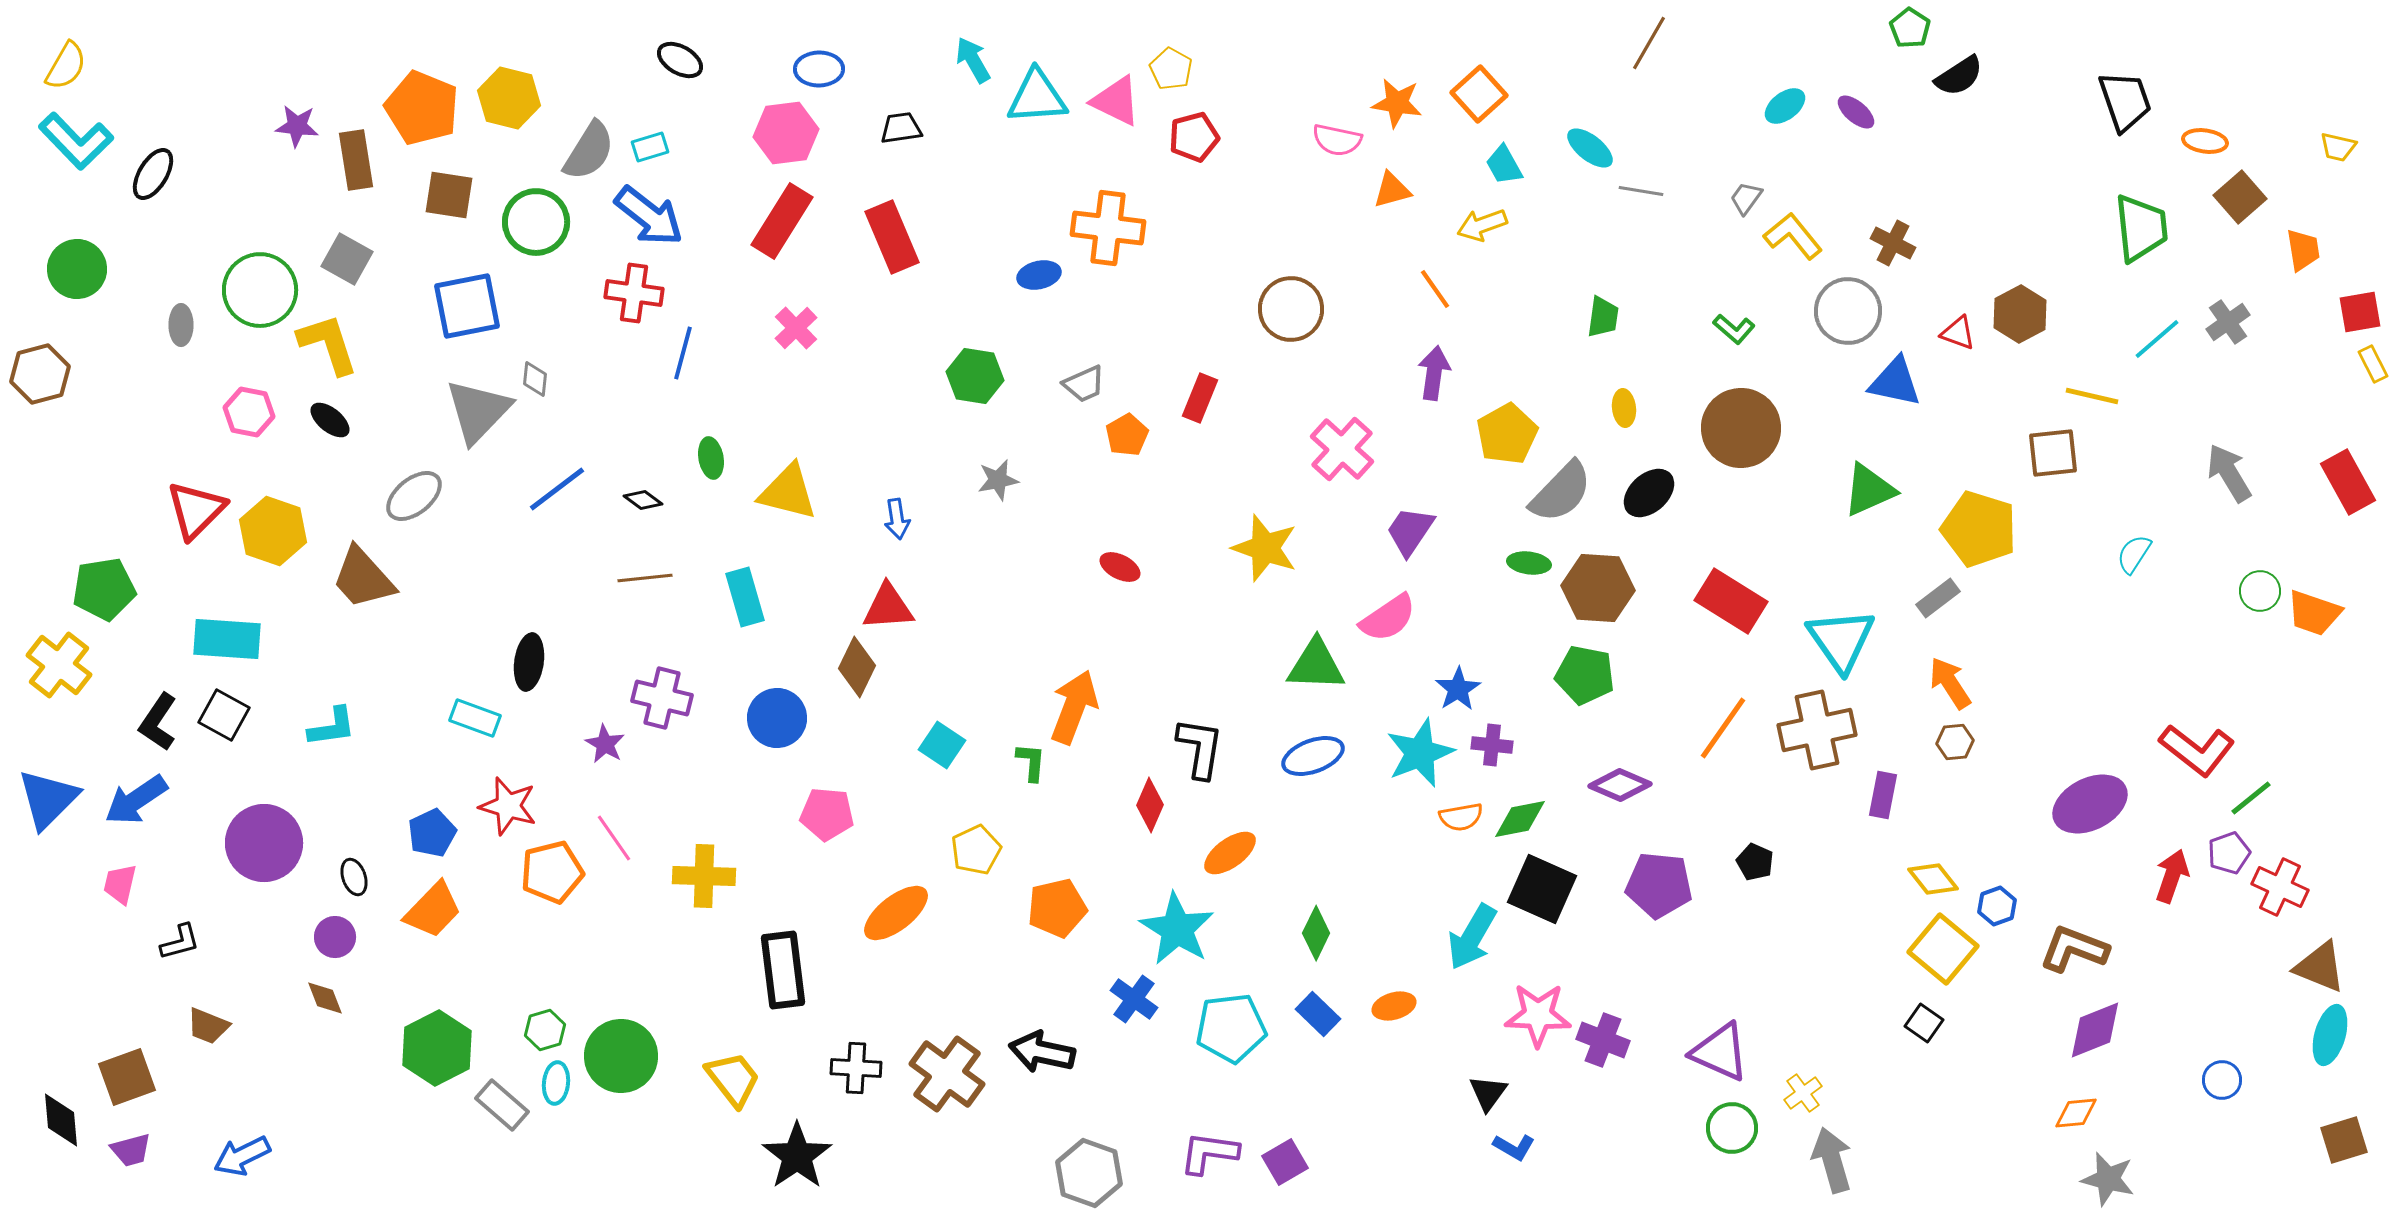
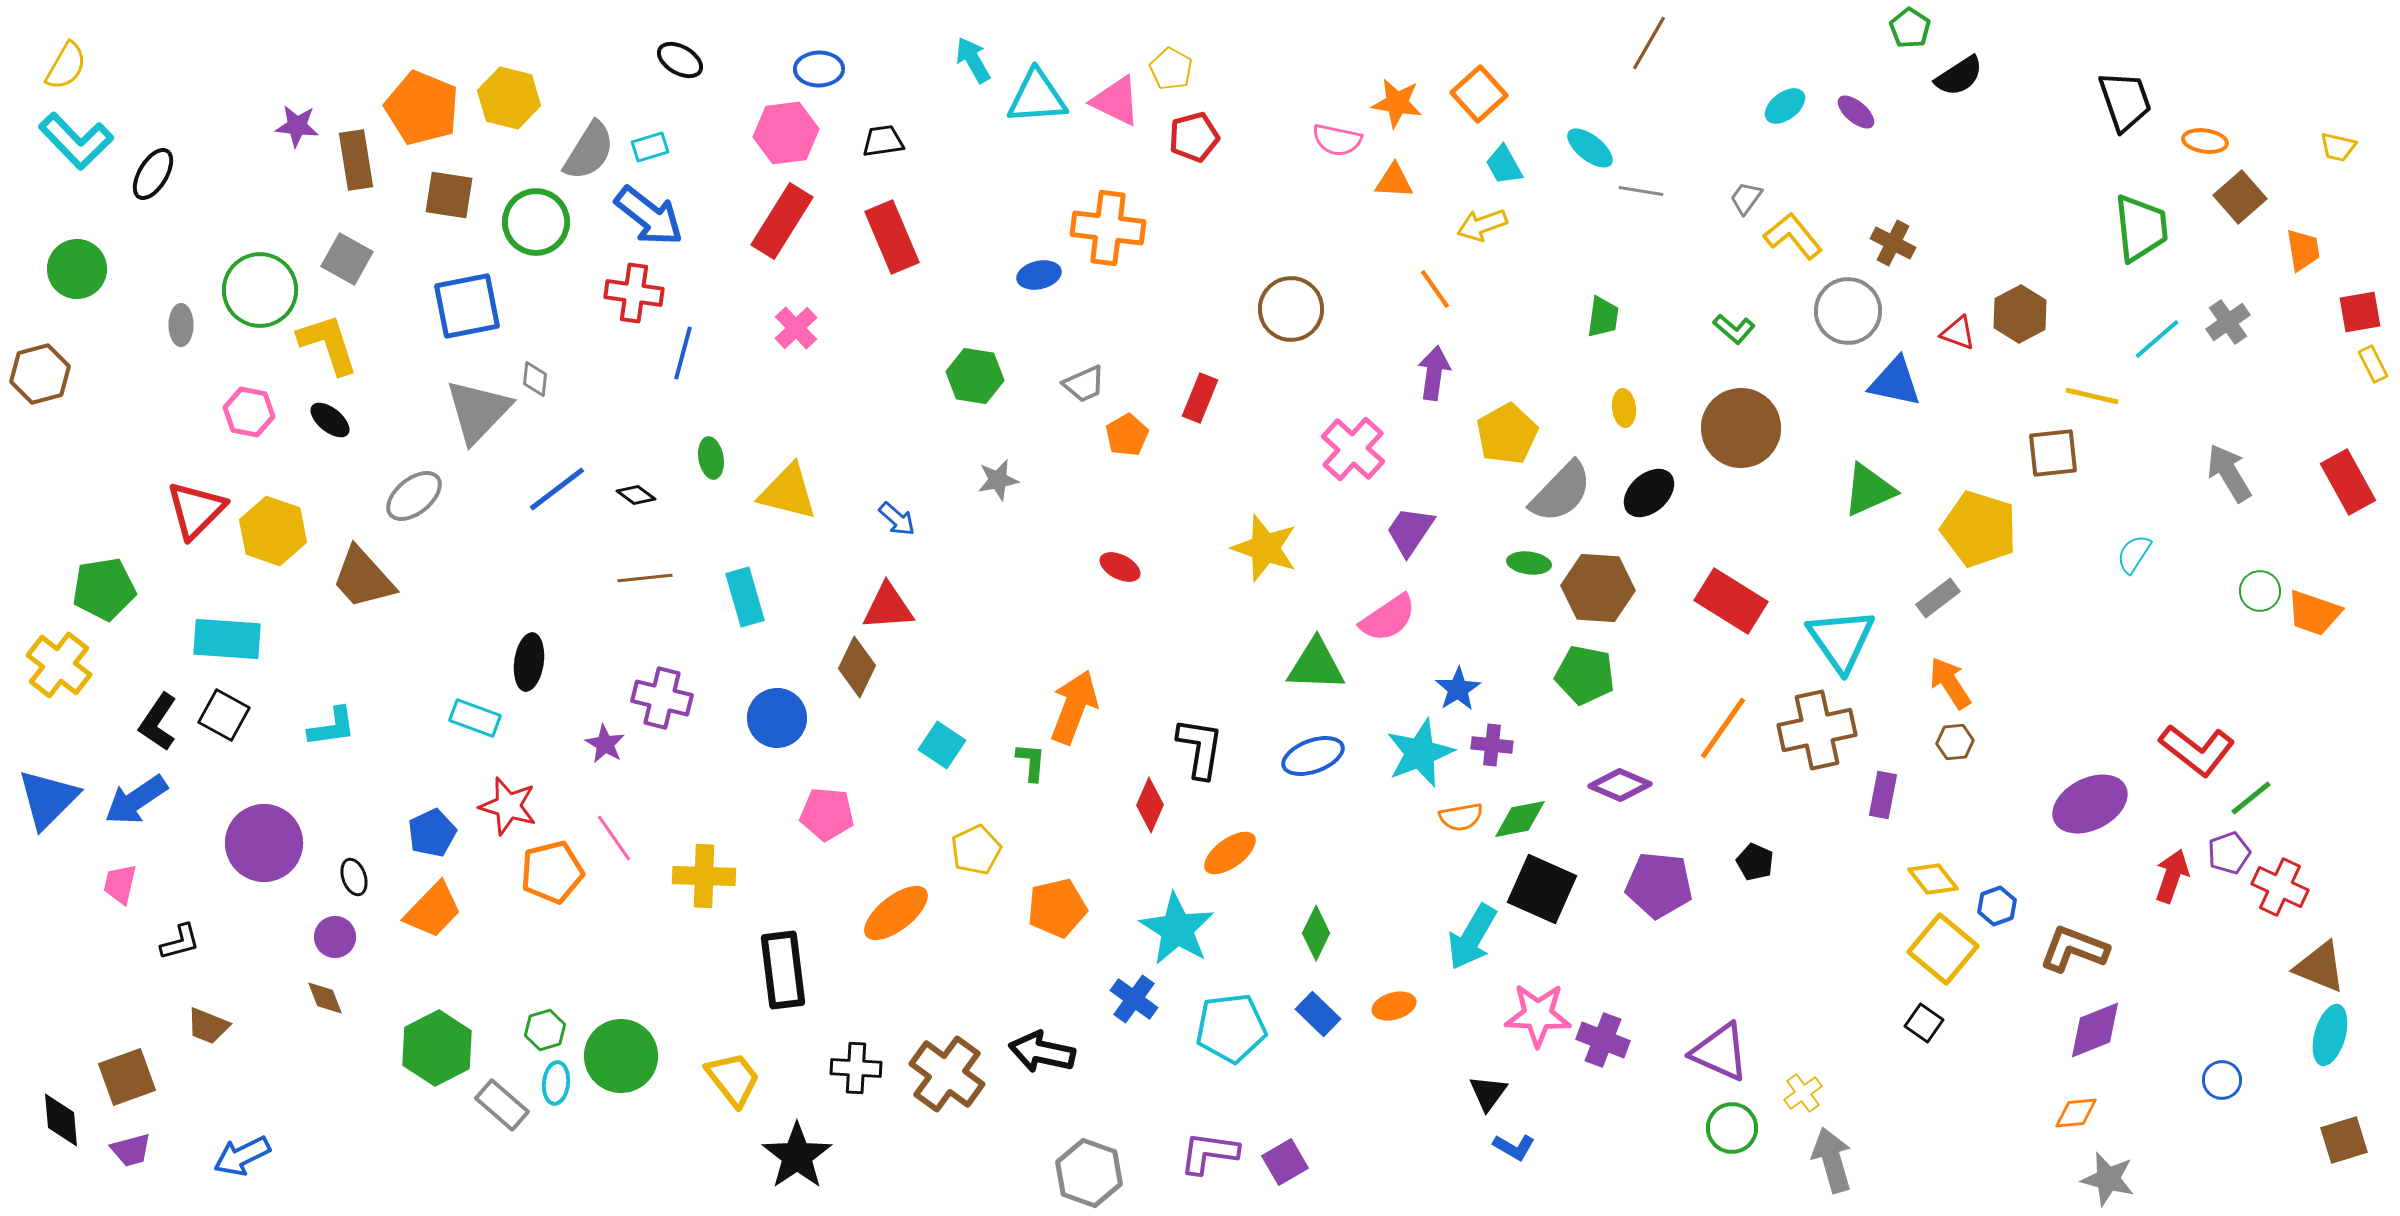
black trapezoid at (901, 128): moved 18 px left, 13 px down
orange triangle at (1392, 190): moved 2 px right, 9 px up; rotated 18 degrees clockwise
pink cross at (1342, 449): moved 11 px right
black diamond at (643, 500): moved 7 px left, 5 px up
blue arrow at (897, 519): rotated 39 degrees counterclockwise
